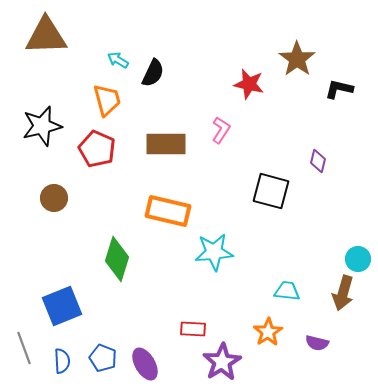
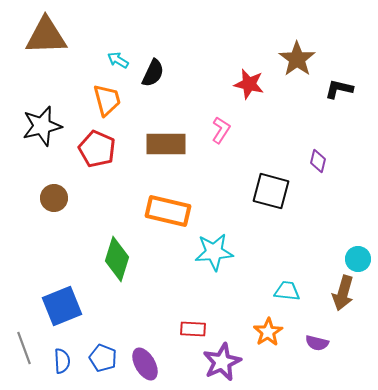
purple star: rotated 6 degrees clockwise
